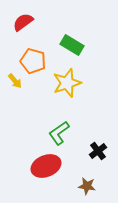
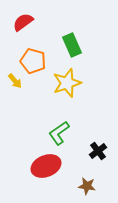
green rectangle: rotated 35 degrees clockwise
